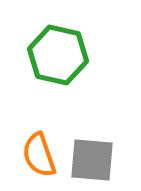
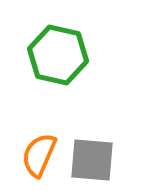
orange semicircle: rotated 42 degrees clockwise
